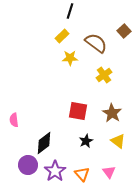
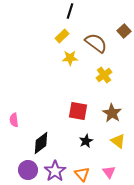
black diamond: moved 3 px left
purple circle: moved 5 px down
